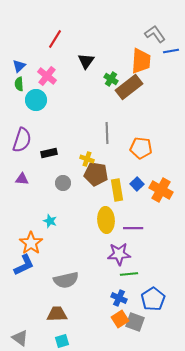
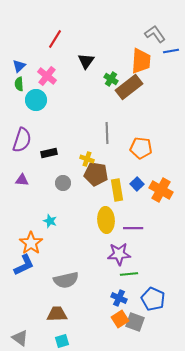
purple triangle: moved 1 px down
blue pentagon: rotated 15 degrees counterclockwise
